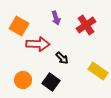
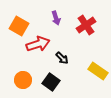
red arrow: rotated 20 degrees counterclockwise
